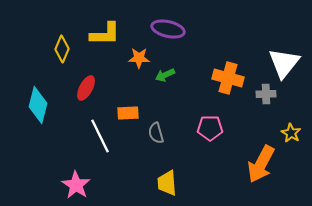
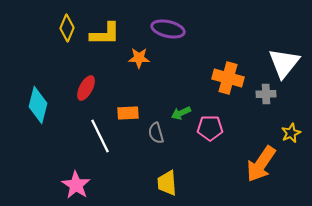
yellow diamond: moved 5 px right, 21 px up
green arrow: moved 16 px right, 38 px down
yellow star: rotated 18 degrees clockwise
orange arrow: rotated 6 degrees clockwise
